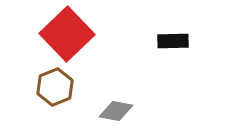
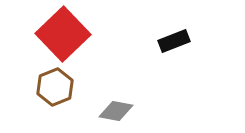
red square: moved 4 px left
black rectangle: moved 1 px right; rotated 20 degrees counterclockwise
